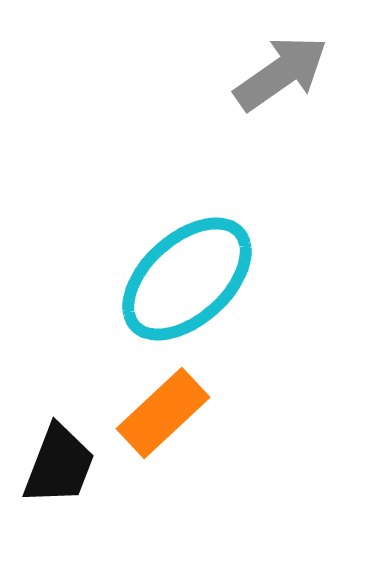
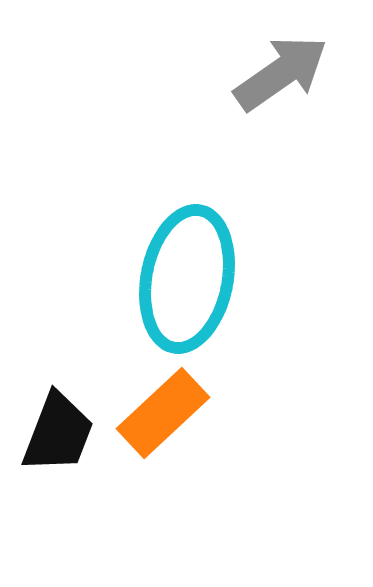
cyan ellipse: rotated 37 degrees counterclockwise
black trapezoid: moved 1 px left, 32 px up
